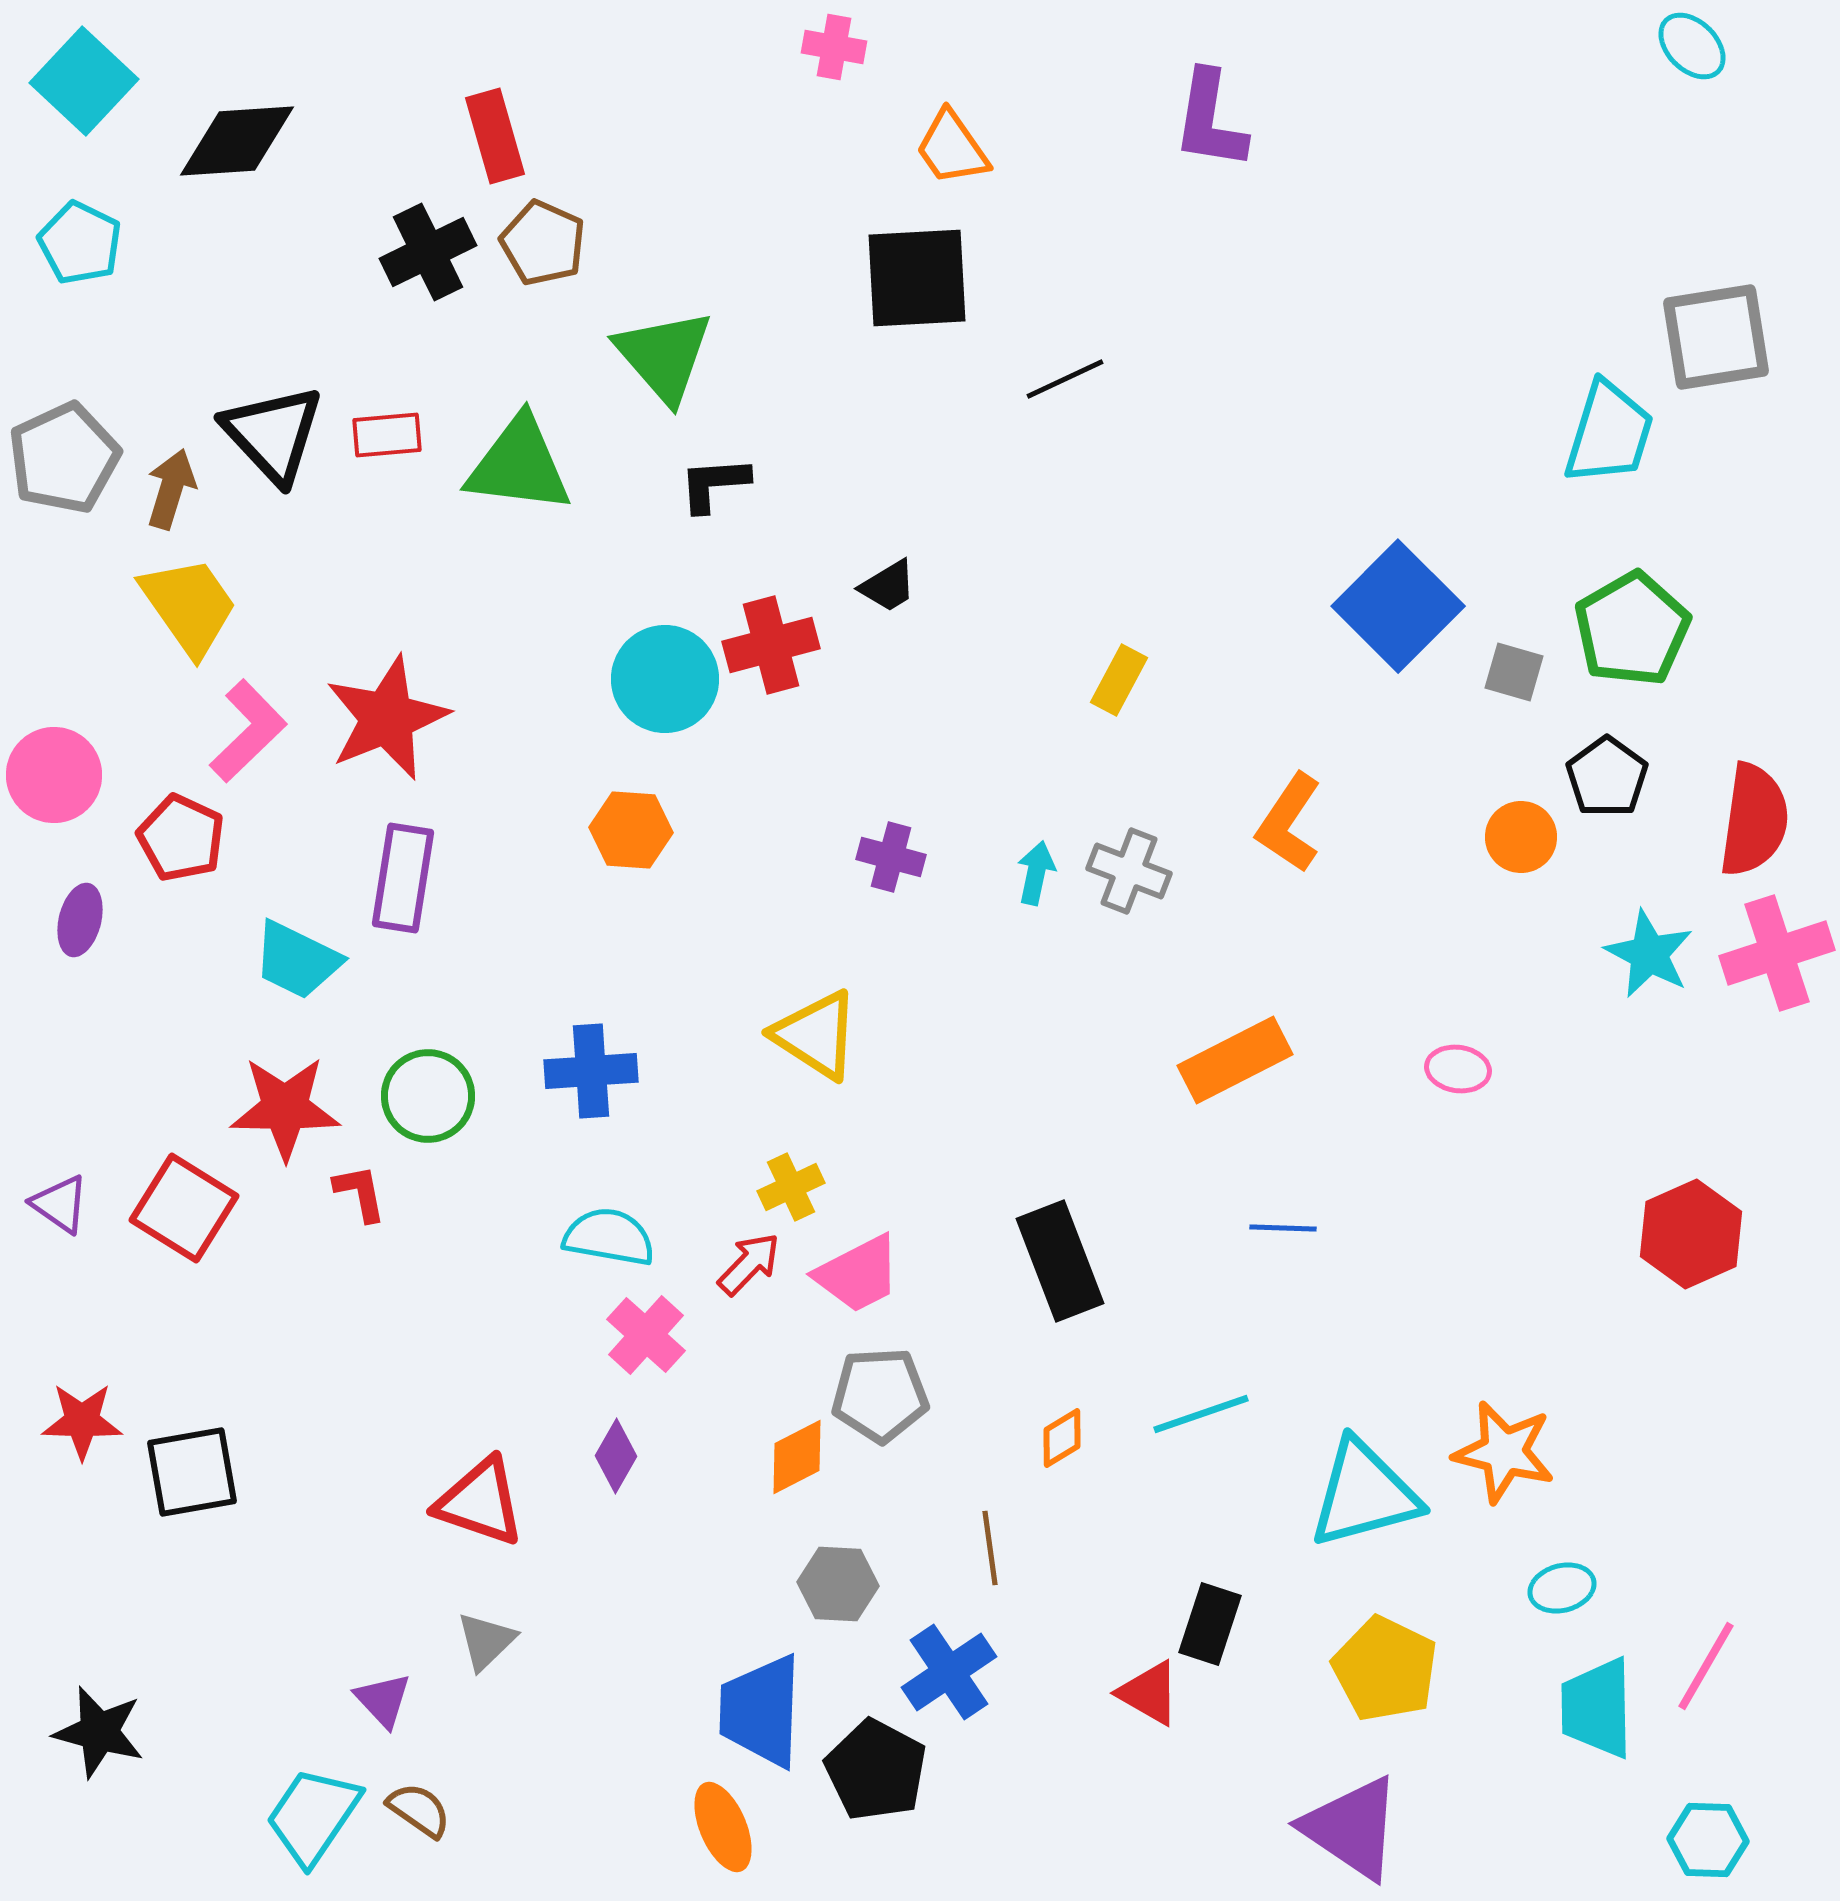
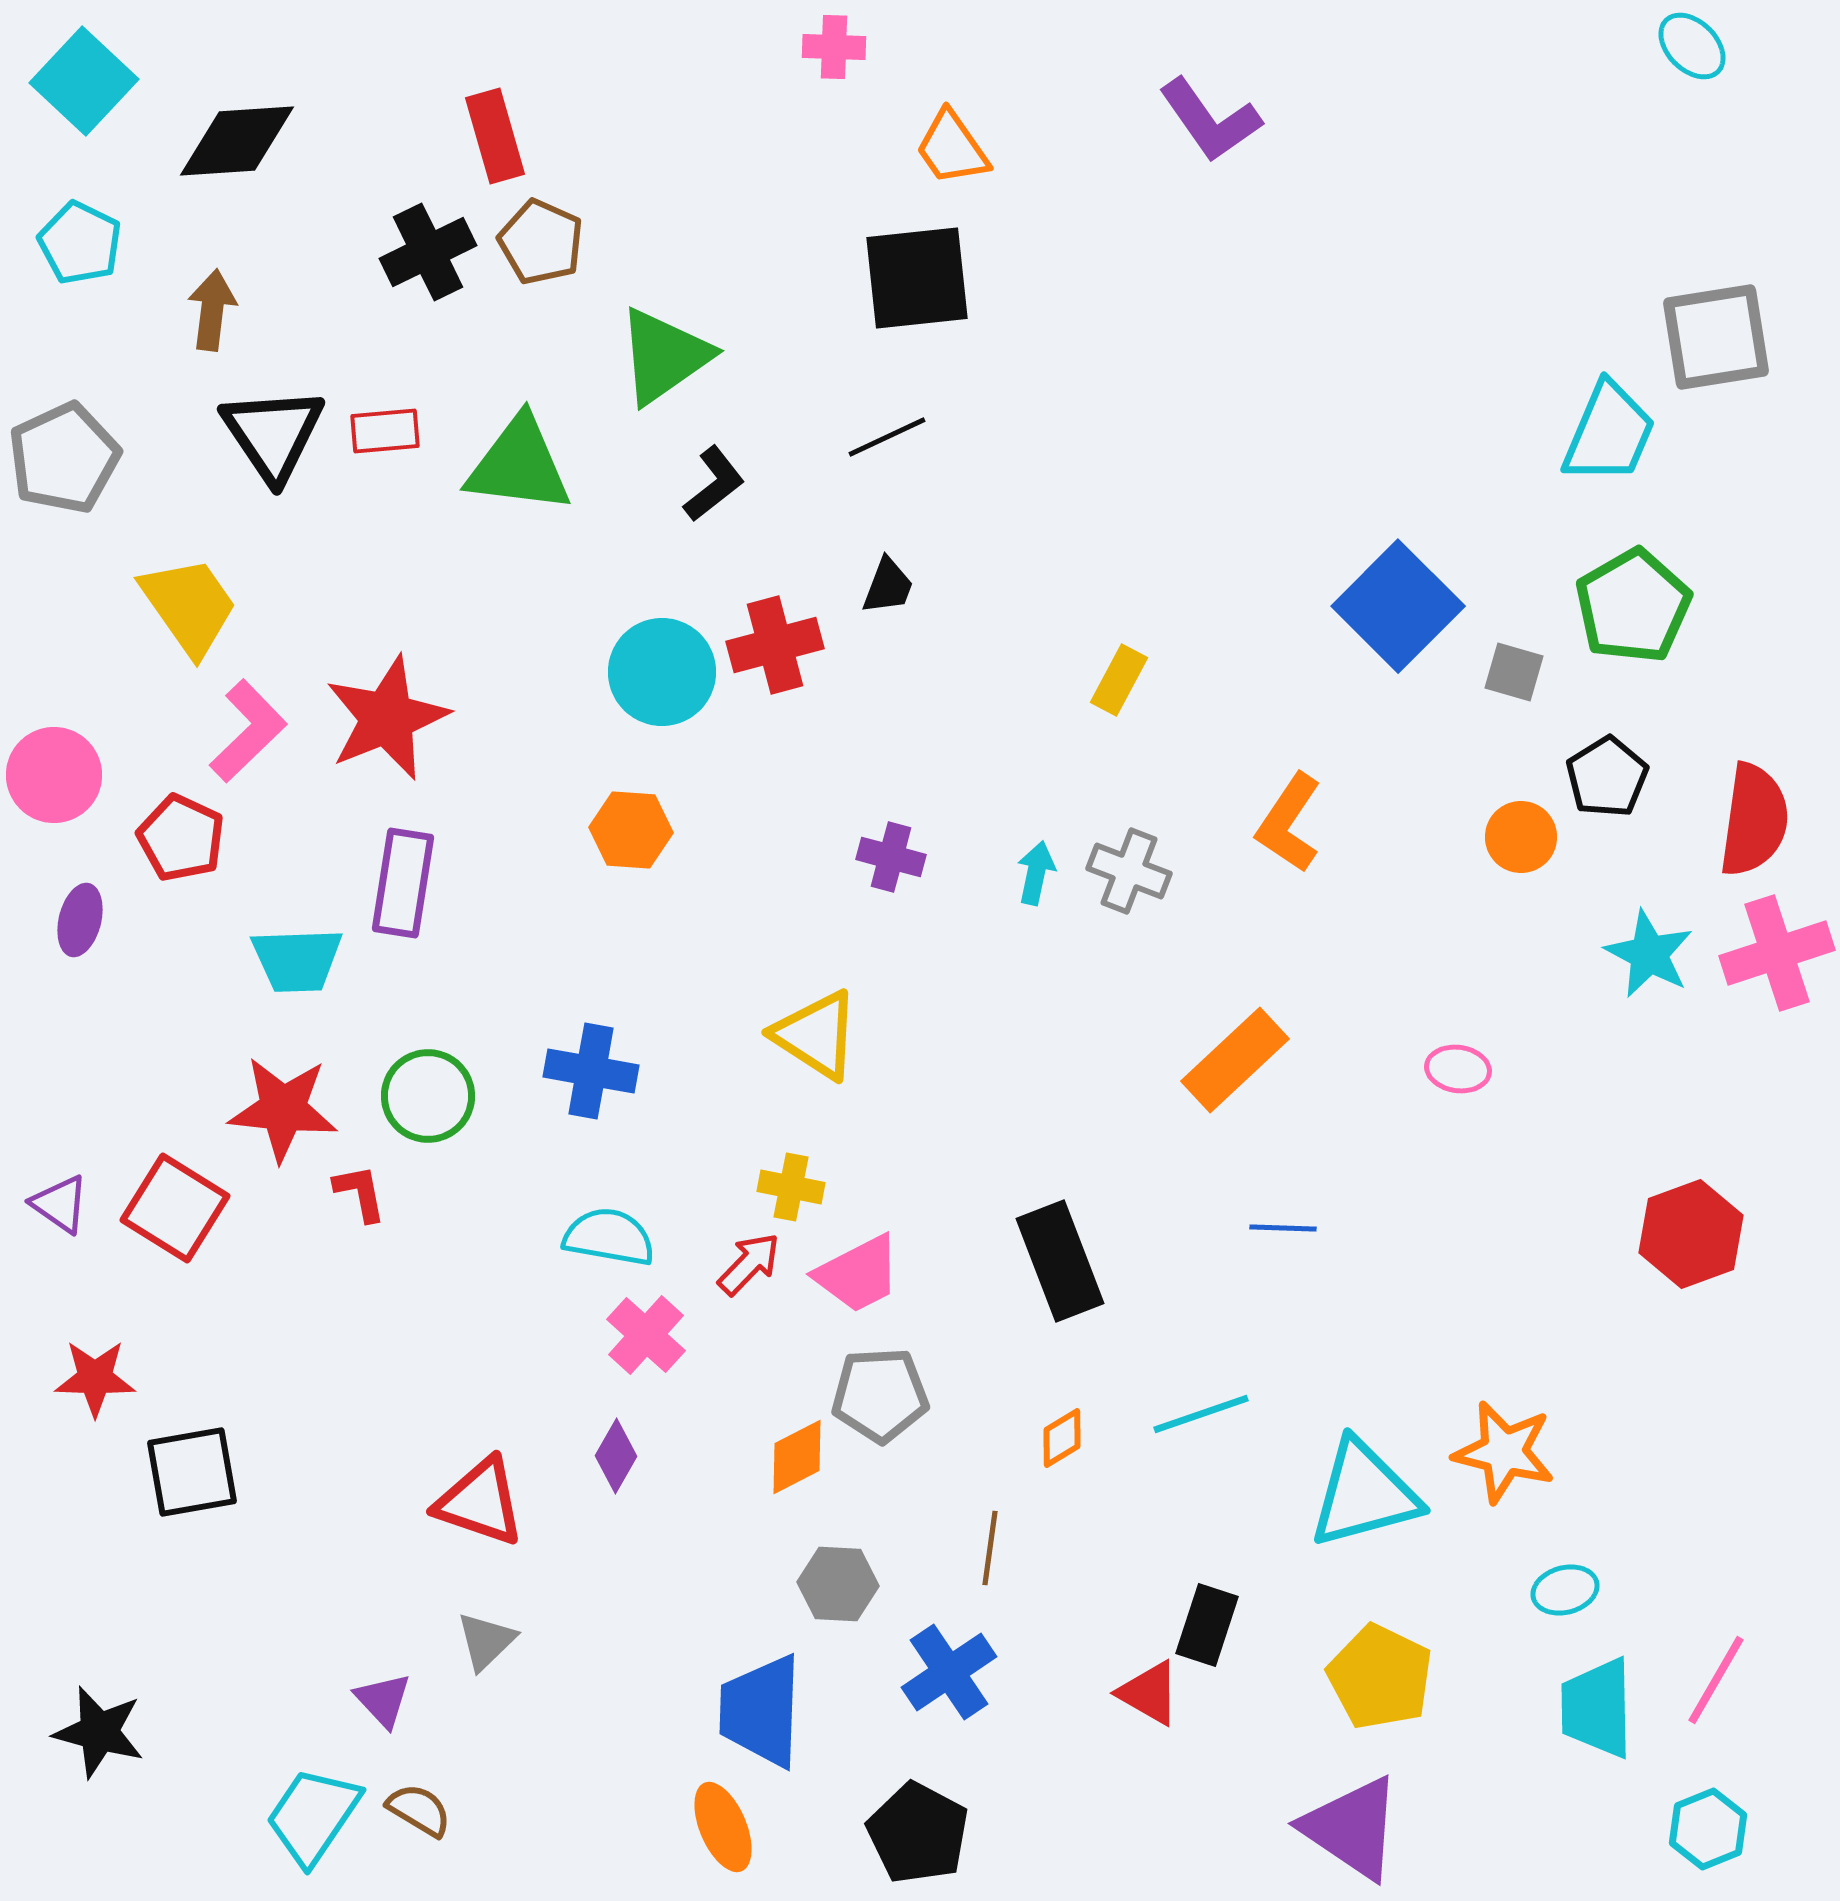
pink cross at (834, 47): rotated 8 degrees counterclockwise
purple L-shape at (1210, 120): rotated 44 degrees counterclockwise
brown pentagon at (543, 243): moved 2 px left, 1 px up
black square at (917, 278): rotated 3 degrees counterclockwise
green triangle at (664, 356): rotated 36 degrees clockwise
black line at (1065, 379): moved 178 px left, 58 px down
cyan trapezoid at (1609, 433): rotated 6 degrees clockwise
black triangle at (273, 434): rotated 9 degrees clockwise
red rectangle at (387, 435): moved 2 px left, 4 px up
black L-shape at (714, 484): rotated 146 degrees clockwise
brown arrow at (171, 489): moved 41 px right, 179 px up; rotated 10 degrees counterclockwise
black trapezoid at (888, 586): rotated 38 degrees counterclockwise
green pentagon at (1632, 629): moved 1 px right, 23 px up
red cross at (771, 645): moved 4 px right
cyan circle at (665, 679): moved 3 px left, 7 px up
black pentagon at (1607, 777): rotated 4 degrees clockwise
purple rectangle at (403, 878): moved 5 px down
cyan trapezoid at (297, 960): rotated 28 degrees counterclockwise
orange rectangle at (1235, 1060): rotated 16 degrees counterclockwise
blue cross at (591, 1071): rotated 14 degrees clockwise
red star at (285, 1108): moved 2 px left, 1 px down; rotated 5 degrees clockwise
yellow cross at (791, 1187): rotated 36 degrees clockwise
red square at (184, 1208): moved 9 px left
red hexagon at (1691, 1234): rotated 4 degrees clockwise
red star at (82, 1421): moved 13 px right, 43 px up
brown line at (990, 1548): rotated 16 degrees clockwise
cyan ellipse at (1562, 1588): moved 3 px right, 2 px down
black rectangle at (1210, 1624): moved 3 px left, 1 px down
pink line at (1706, 1666): moved 10 px right, 14 px down
yellow pentagon at (1385, 1669): moved 5 px left, 8 px down
black pentagon at (876, 1770): moved 42 px right, 63 px down
brown semicircle at (419, 1810): rotated 4 degrees counterclockwise
cyan hexagon at (1708, 1840): moved 11 px up; rotated 24 degrees counterclockwise
